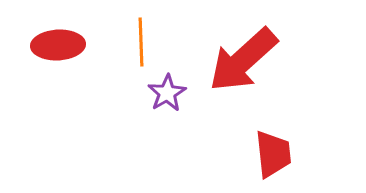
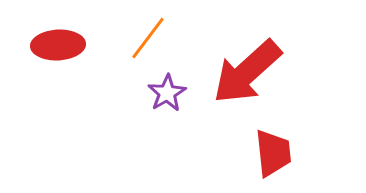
orange line: moved 7 px right, 4 px up; rotated 39 degrees clockwise
red arrow: moved 4 px right, 12 px down
red trapezoid: moved 1 px up
